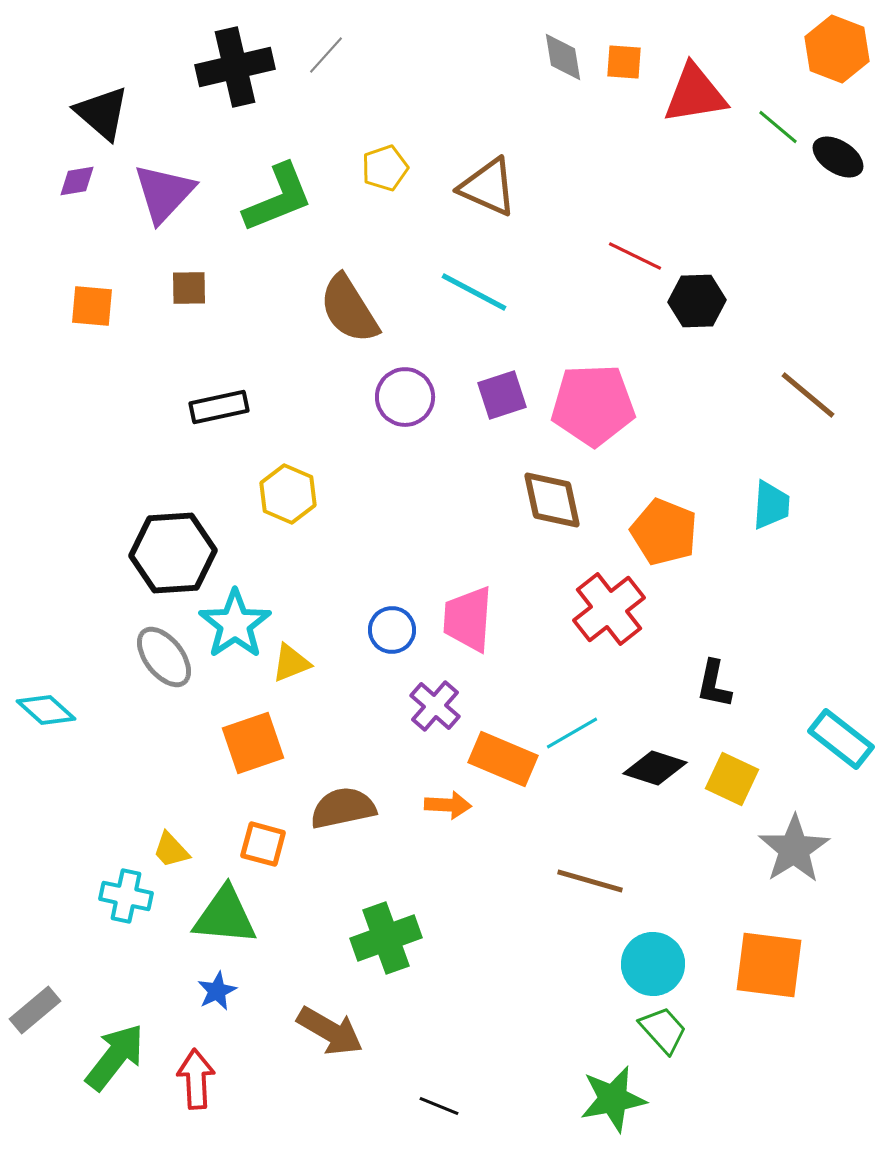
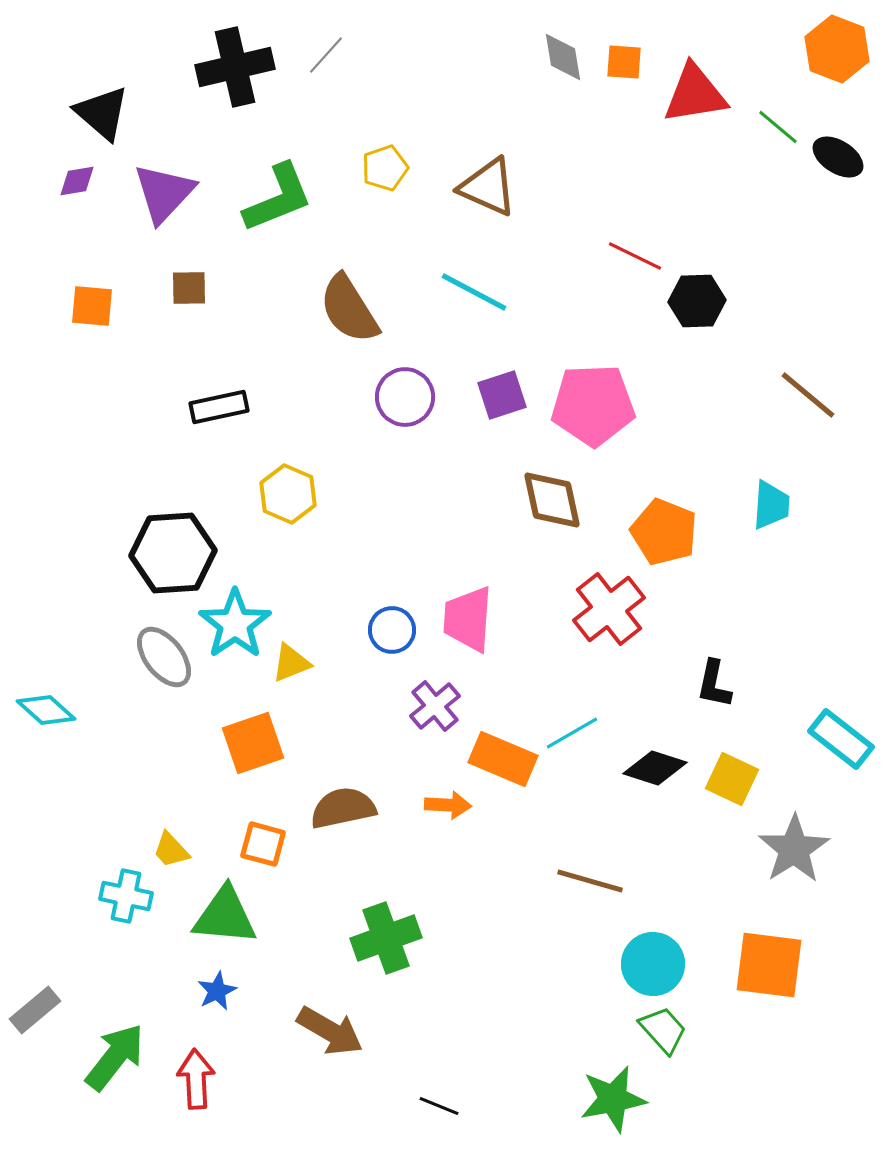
purple cross at (435, 706): rotated 9 degrees clockwise
